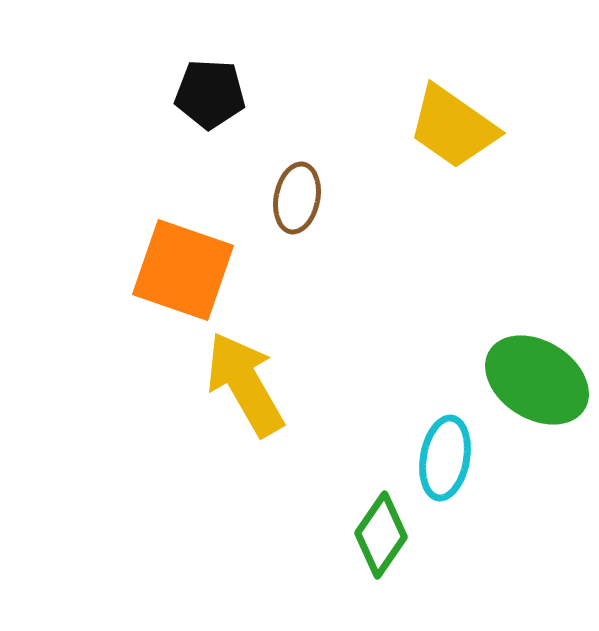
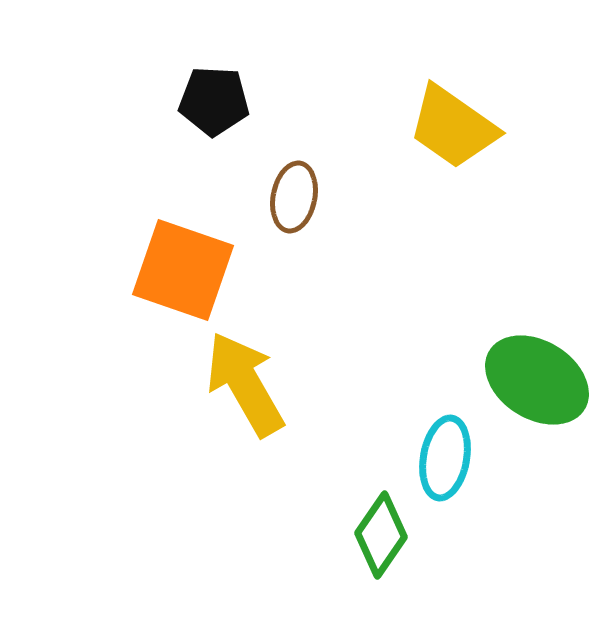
black pentagon: moved 4 px right, 7 px down
brown ellipse: moved 3 px left, 1 px up
